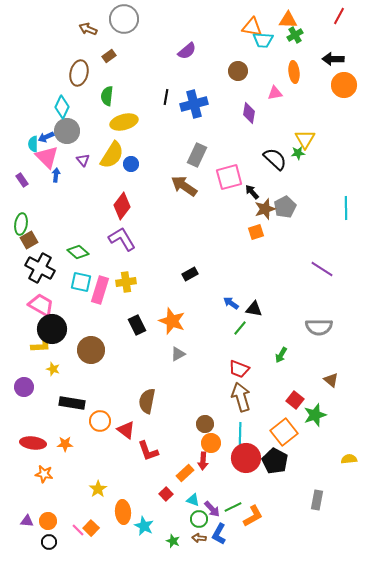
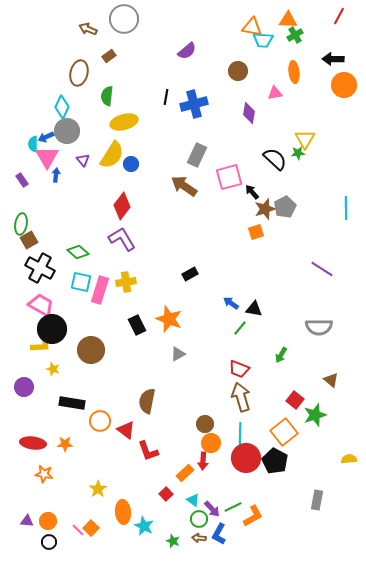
pink triangle at (47, 157): rotated 15 degrees clockwise
orange star at (172, 321): moved 3 px left, 2 px up
cyan triangle at (193, 500): rotated 16 degrees clockwise
